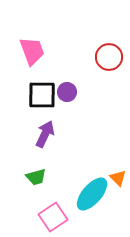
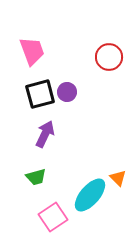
black square: moved 2 px left, 1 px up; rotated 16 degrees counterclockwise
cyan ellipse: moved 2 px left, 1 px down
